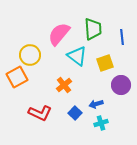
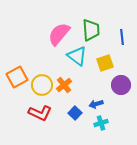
green trapezoid: moved 2 px left, 1 px down
yellow circle: moved 12 px right, 30 px down
